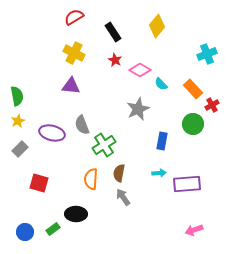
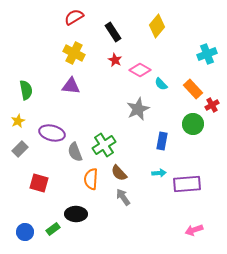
green semicircle: moved 9 px right, 6 px up
gray semicircle: moved 7 px left, 27 px down
brown semicircle: rotated 54 degrees counterclockwise
